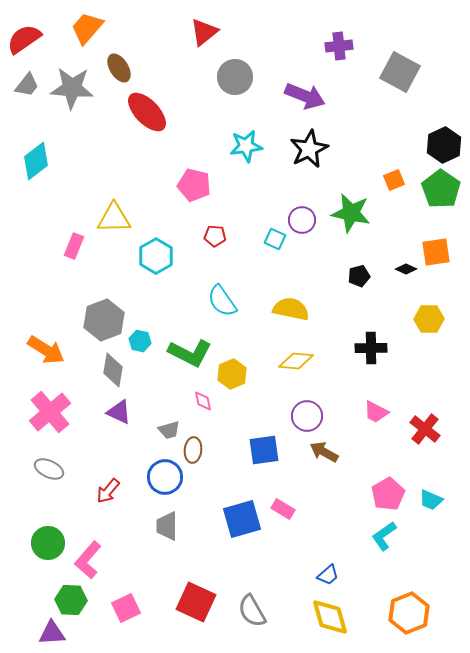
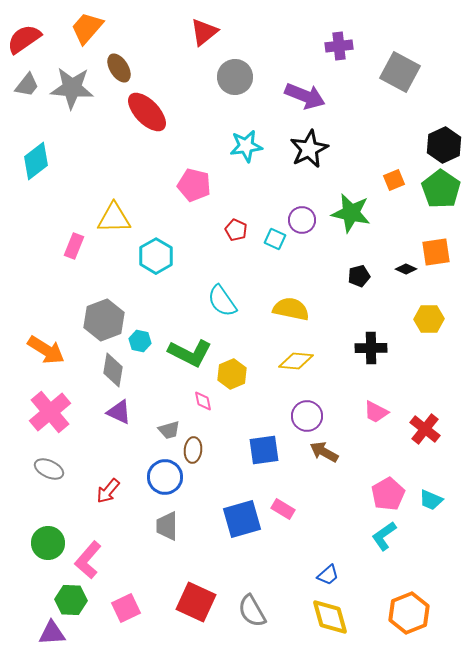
red pentagon at (215, 236): moved 21 px right, 6 px up; rotated 20 degrees clockwise
